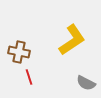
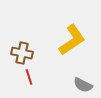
brown cross: moved 3 px right, 1 px down
gray semicircle: moved 3 px left, 2 px down
